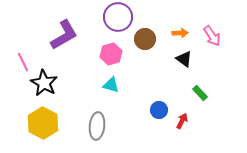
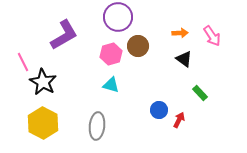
brown circle: moved 7 px left, 7 px down
black star: moved 1 px left, 1 px up
red arrow: moved 3 px left, 1 px up
